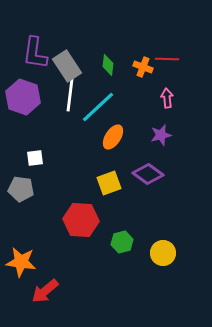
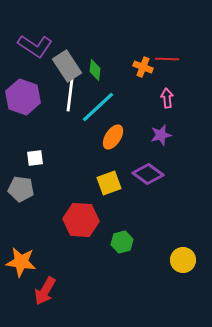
purple L-shape: moved 7 px up; rotated 64 degrees counterclockwise
green diamond: moved 13 px left, 5 px down
yellow circle: moved 20 px right, 7 px down
red arrow: rotated 20 degrees counterclockwise
